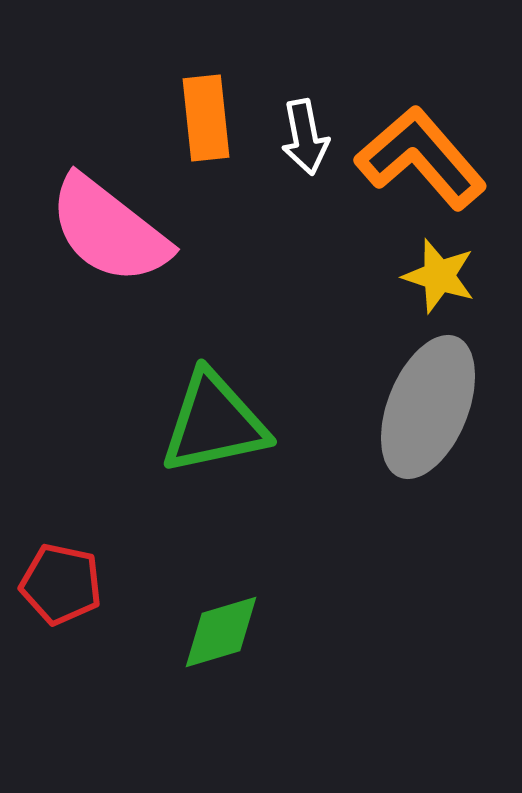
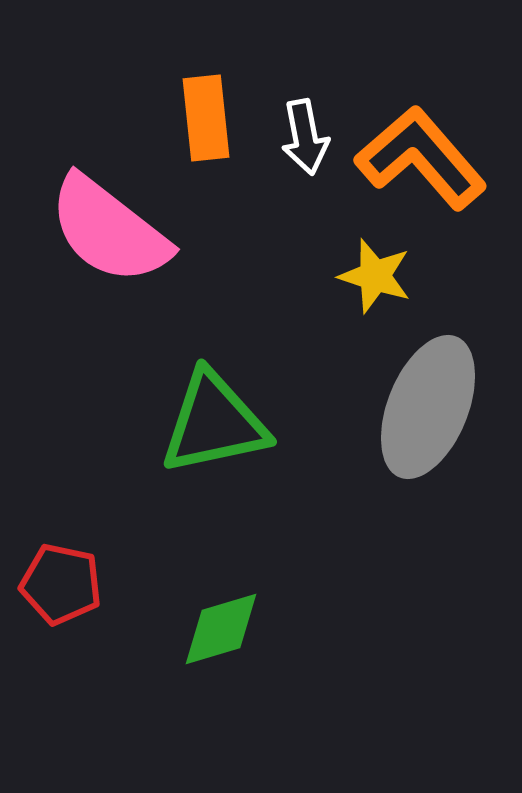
yellow star: moved 64 px left
green diamond: moved 3 px up
